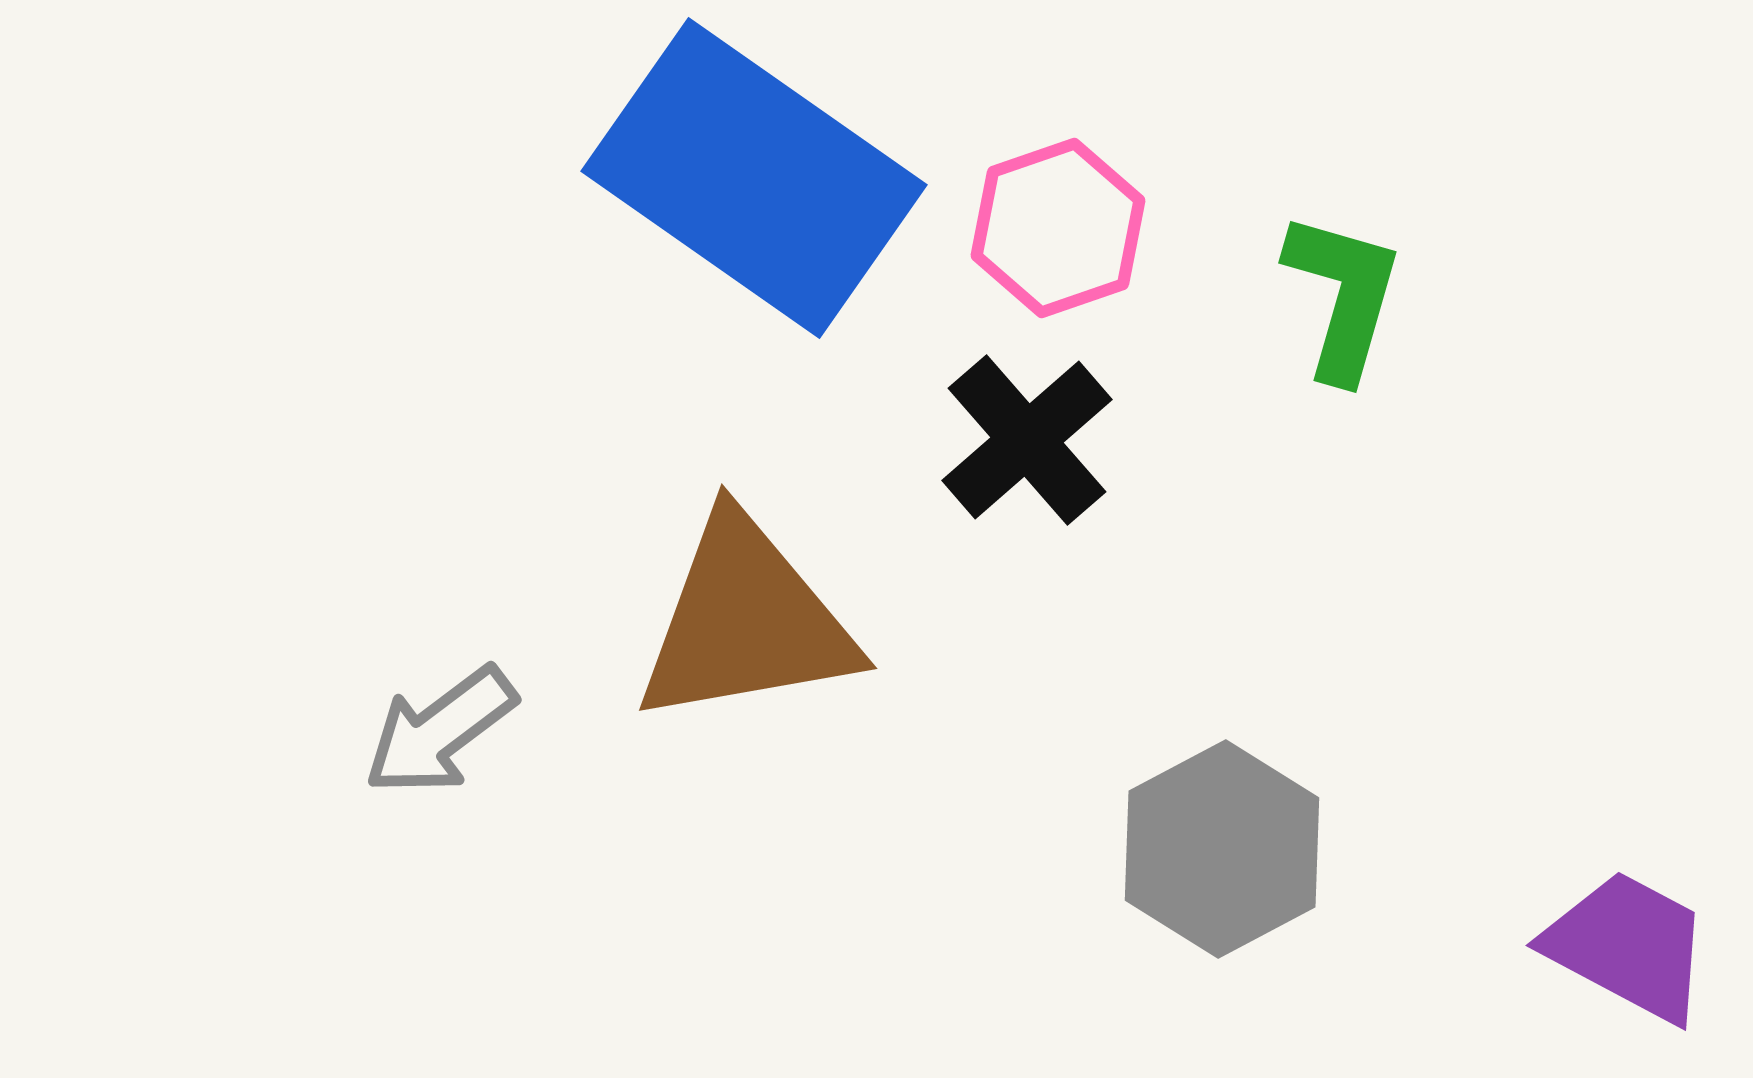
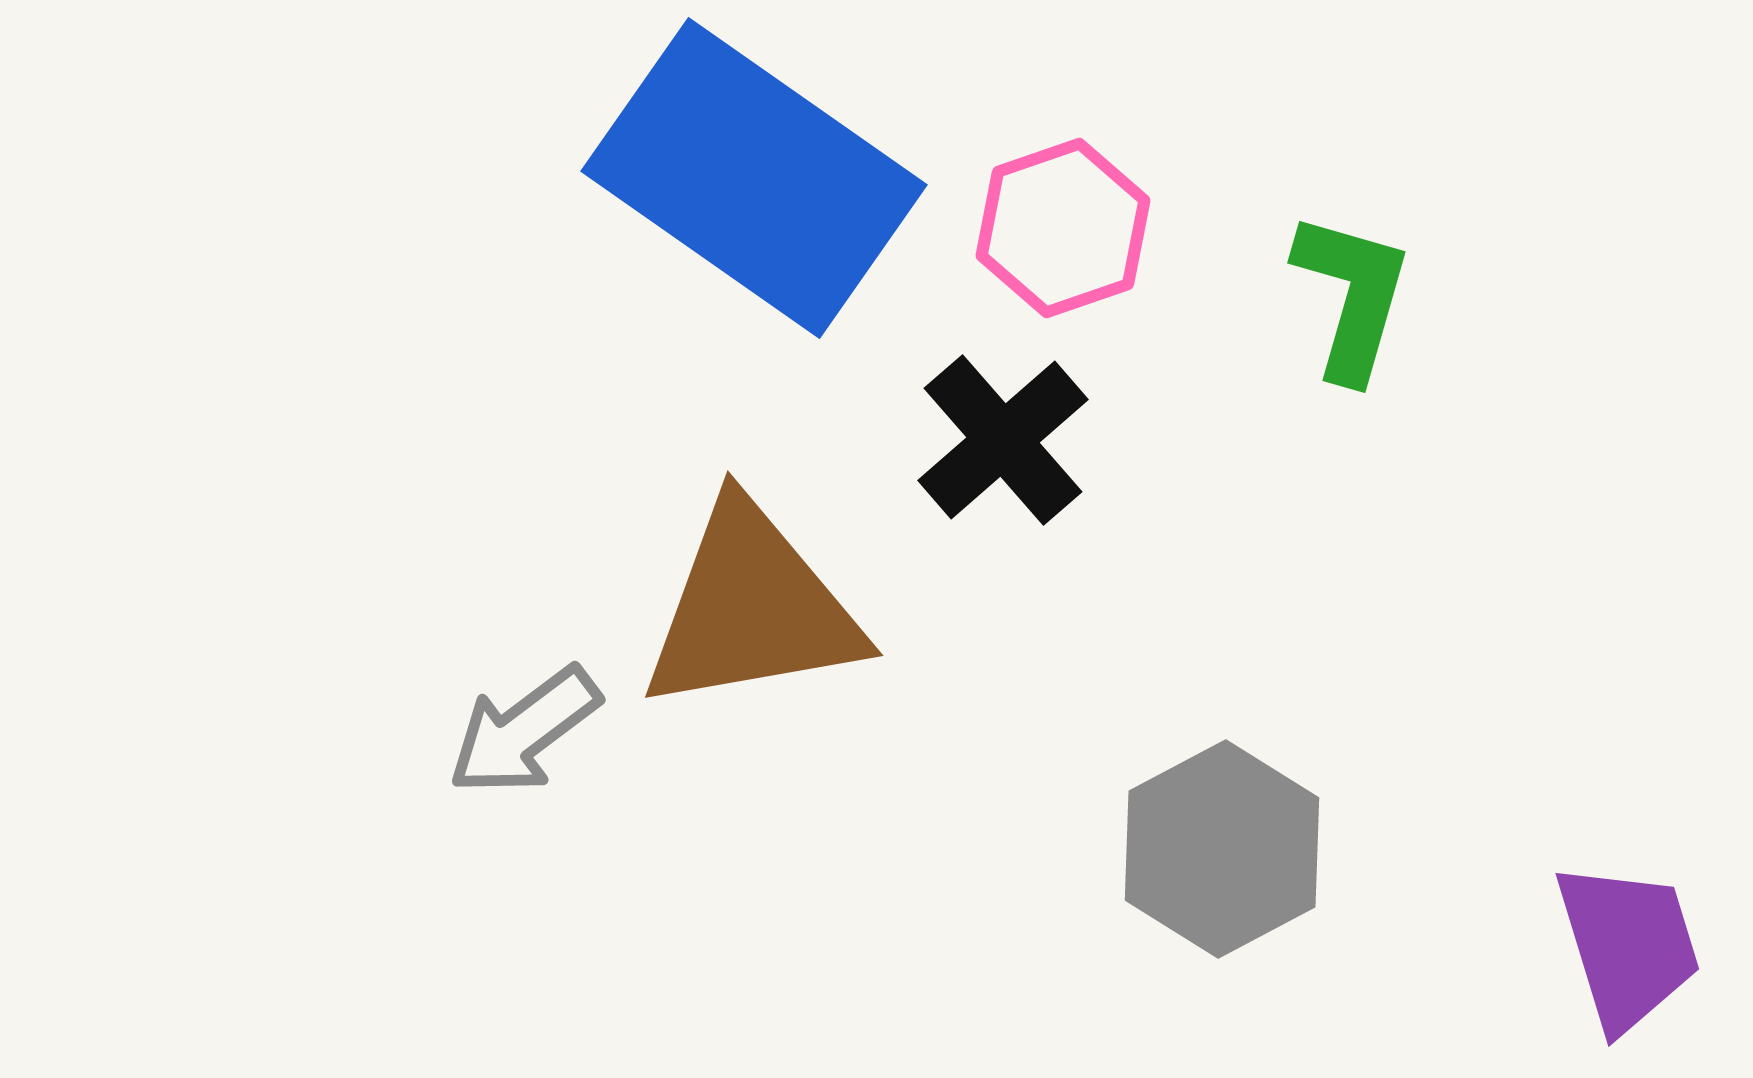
pink hexagon: moved 5 px right
green L-shape: moved 9 px right
black cross: moved 24 px left
brown triangle: moved 6 px right, 13 px up
gray arrow: moved 84 px right
purple trapezoid: rotated 45 degrees clockwise
